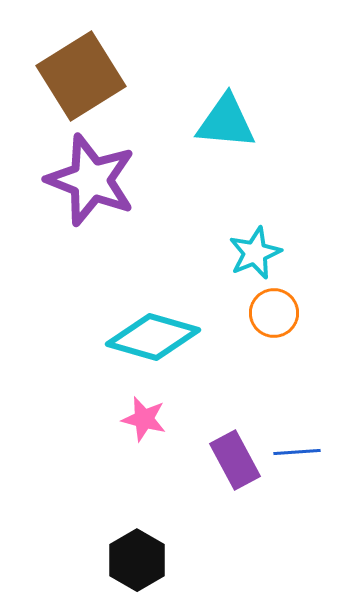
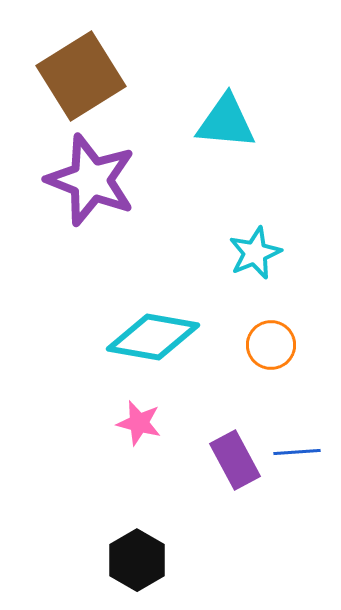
orange circle: moved 3 px left, 32 px down
cyan diamond: rotated 6 degrees counterclockwise
pink star: moved 5 px left, 4 px down
